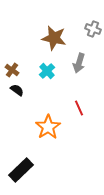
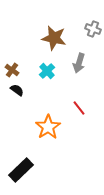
red line: rotated 14 degrees counterclockwise
